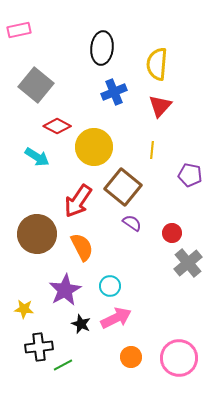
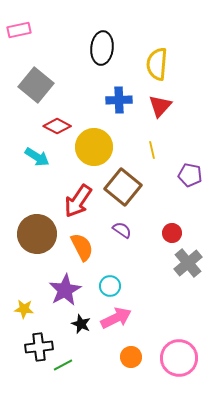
blue cross: moved 5 px right, 8 px down; rotated 20 degrees clockwise
yellow line: rotated 18 degrees counterclockwise
purple semicircle: moved 10 px left, 7 px down
